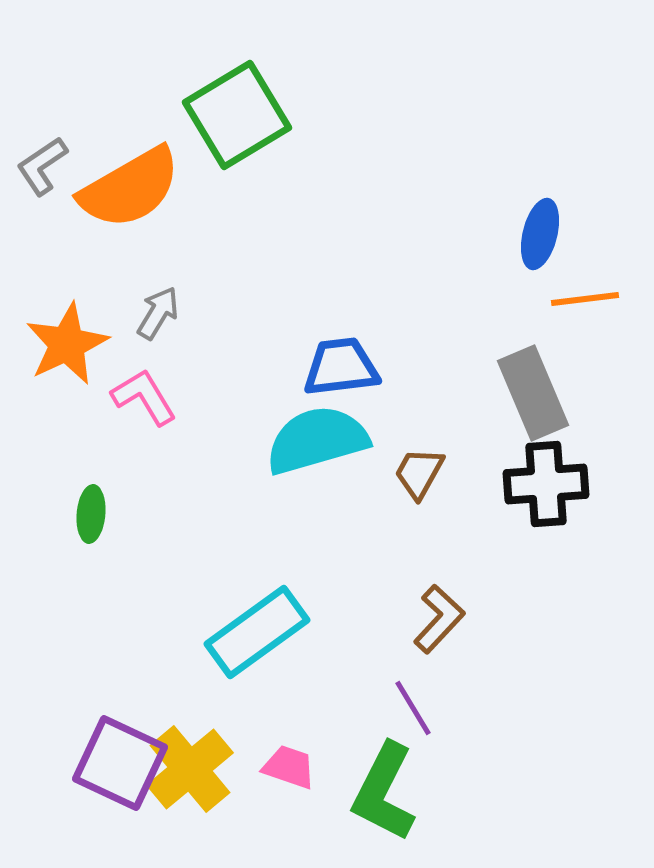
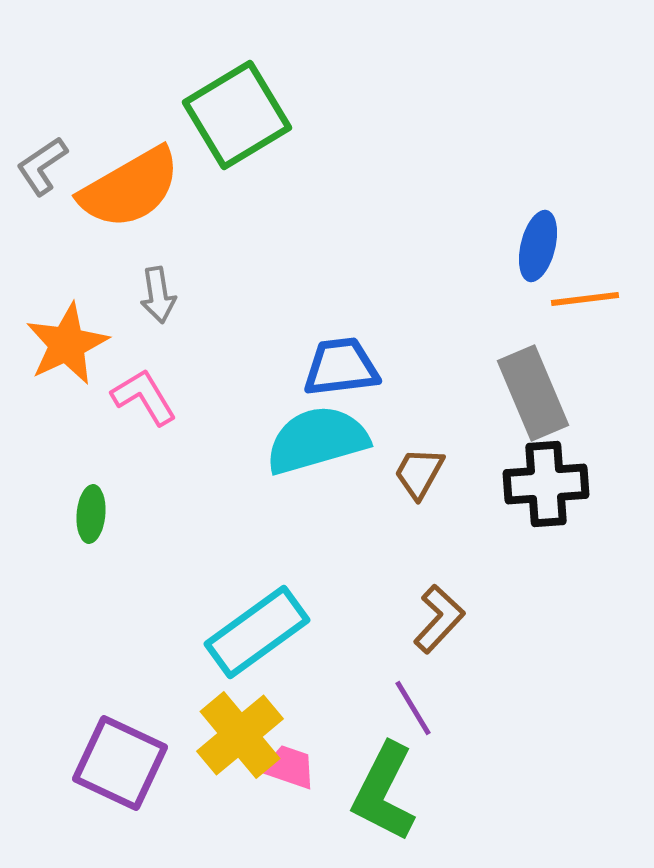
blue ellipse: moved 2 px left, 12 px down
gray arrow: moved 18 px up; rotated 140 degrees clockwise
yellow cross: moved 50 px right, 34 px up
